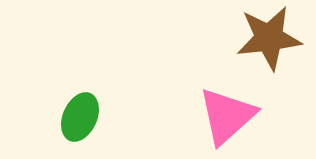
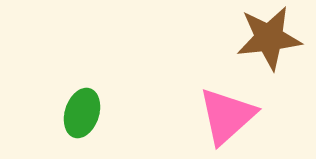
green ellipse: moved 2 px right, 4 px up; rotated 6 degrees counterclockwise
